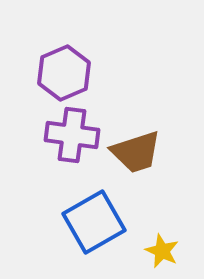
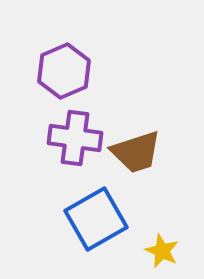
purple hexagon: moved 2 px up
purple cross: moved 3 px right, 3 px down
blue square: moved 2 px right, 3 px up
